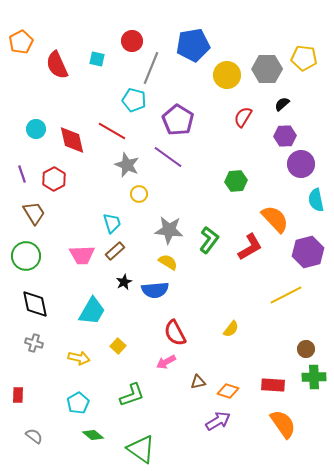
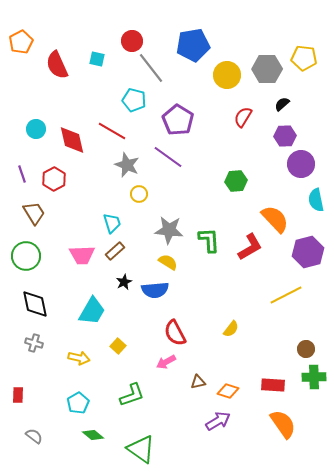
gray line at (151, 68): rotated 60 degrees counterclockwise
green L-shape at (209, 240): rotated 40 degrees counterclockwise
